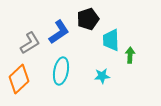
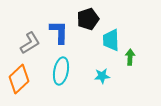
blue L-shape: rotated 55 degrees counterclockwise
green arrow: moved 2 px down
